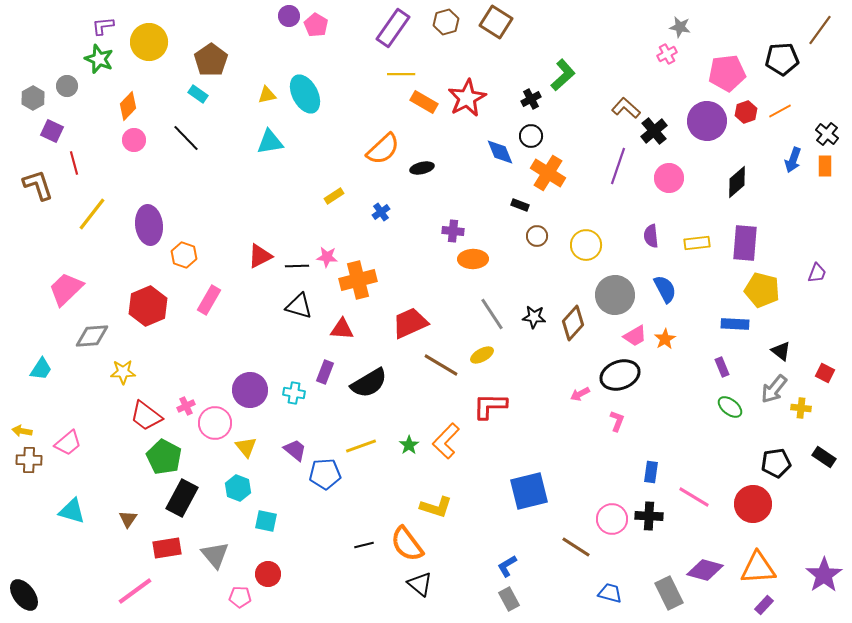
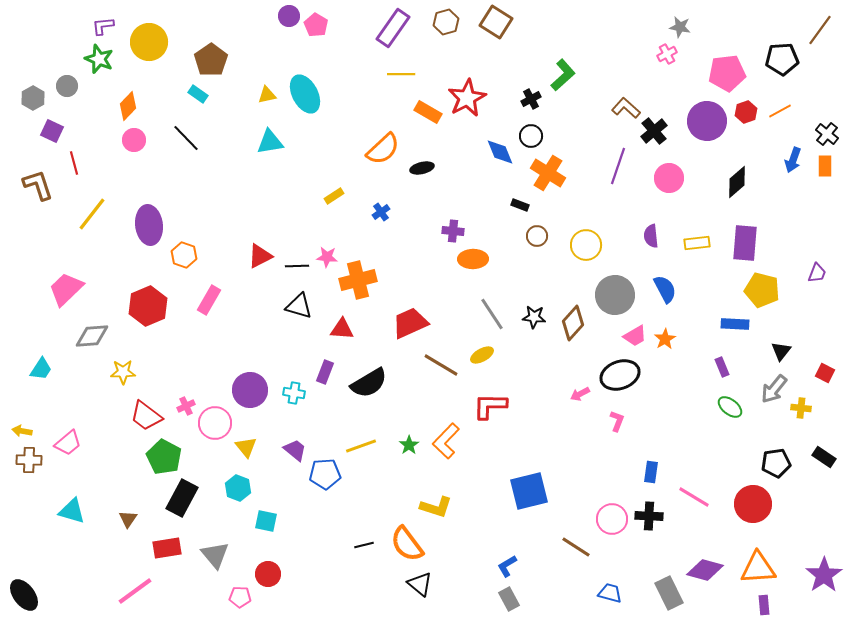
orange rectangle at (424, 102): moved 4 px right, 10 px down
black triangle at (781, 351): rotated 30 degrees clockwise
purple rectangle at (764, 605): rotated 48 degrees counterclockwise
